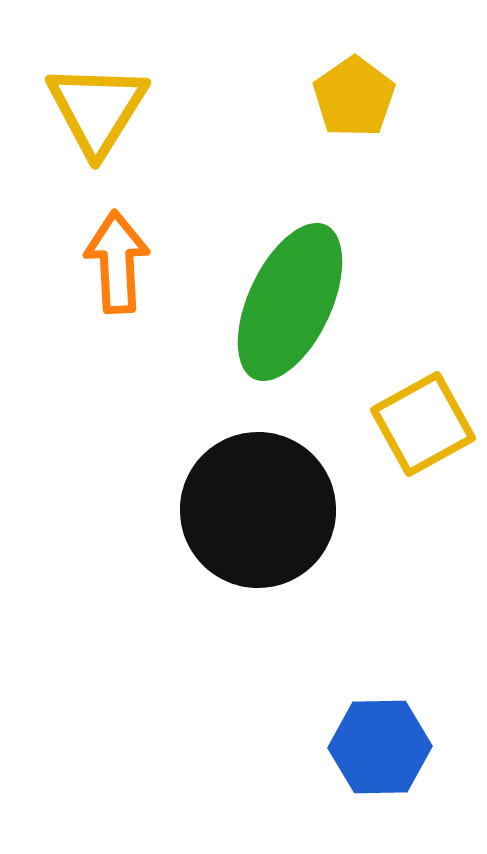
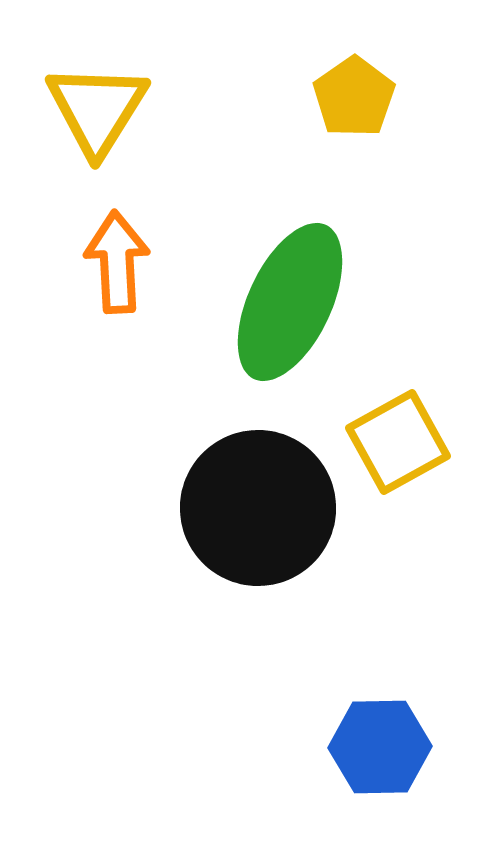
yellow square: moved 25 px left, 18 px down
black circle: moved 2 px up
